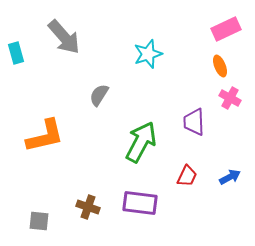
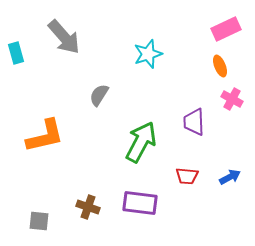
pink cross: moved 2 px right, 1 px down
red trapezoid: rotated 70 degrees clockwise
